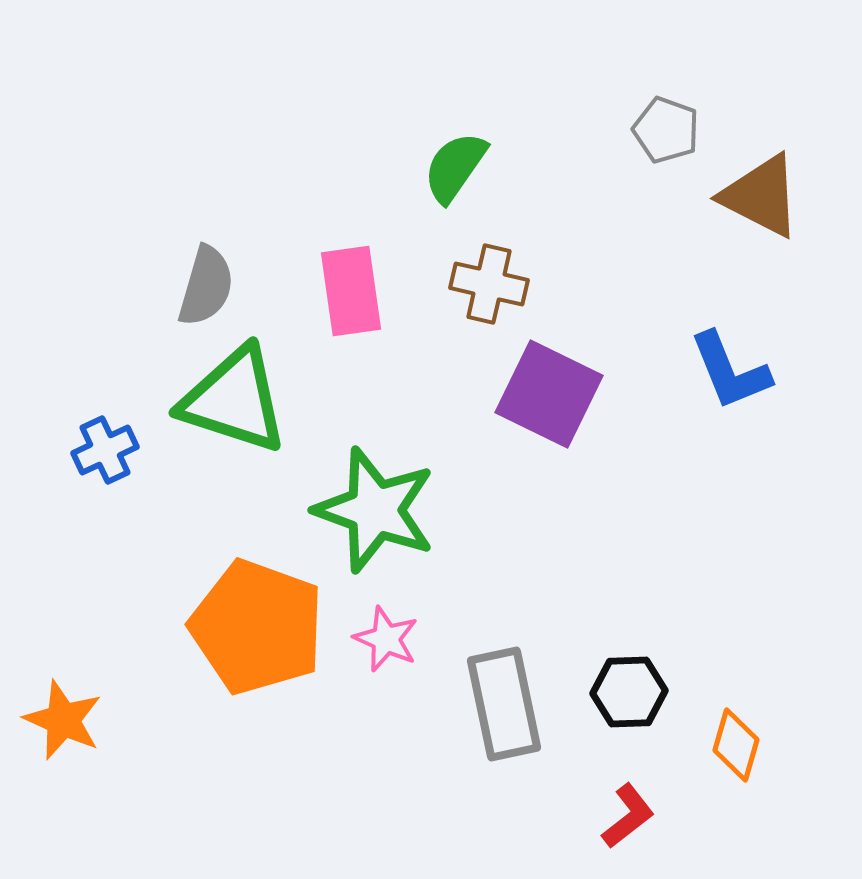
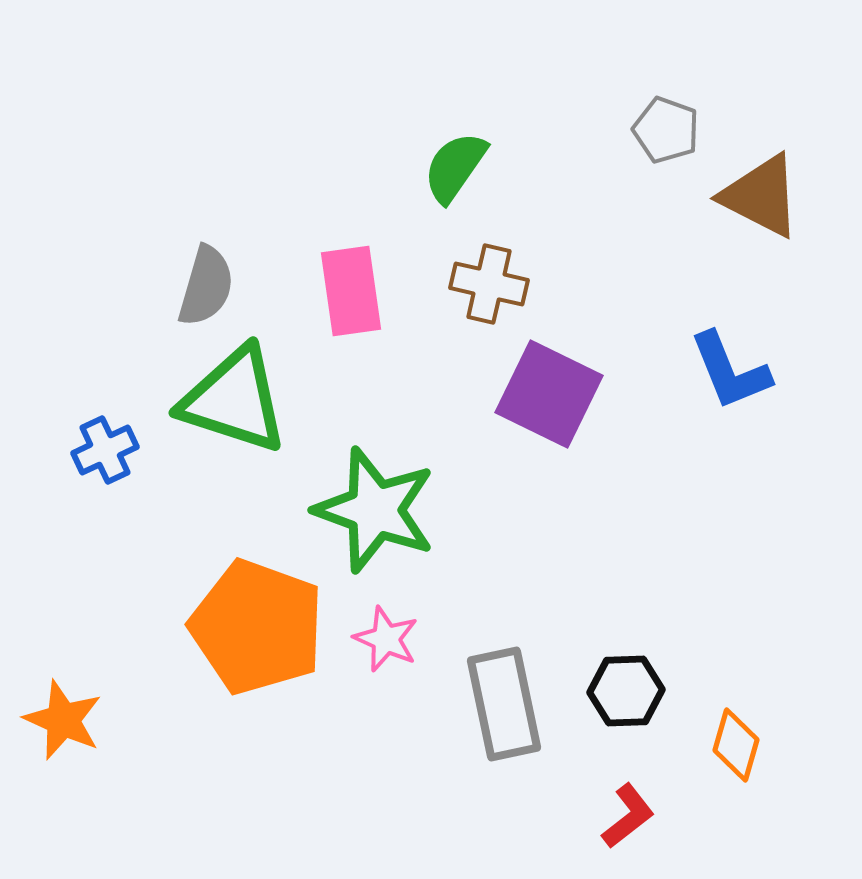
black hexagon: moved 3 px left, 1 px up
